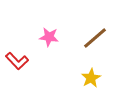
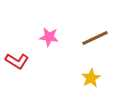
brown line: rotated 16 degrees clockwise
red L-shape: rotated 15 degrees counterclockwise
